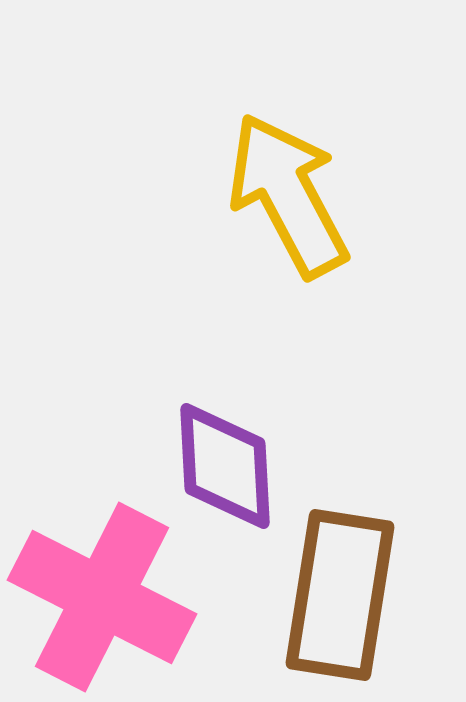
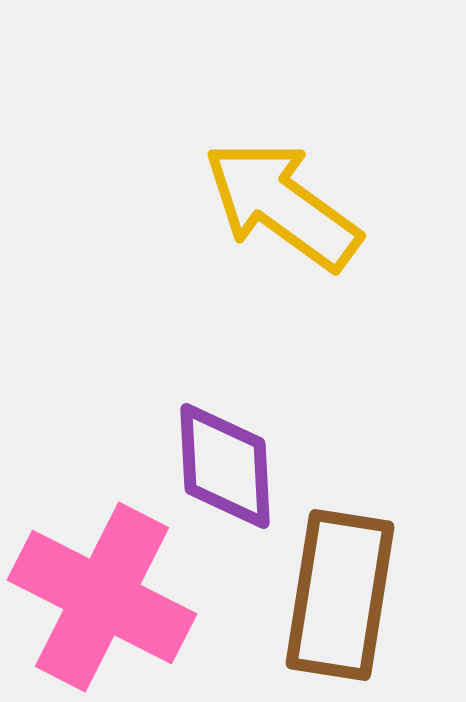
yellow arrow: moved 6 px left, 10 px down; rotated 26 degrees counterclockwise
